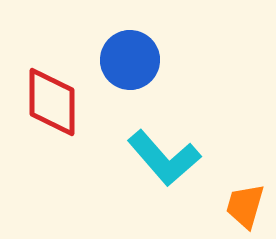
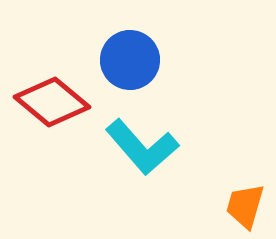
red diamond: rotated 50 degrees counterclockwise
cyan L-shape: moved 22 px left, 11 px up
